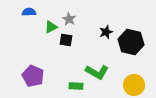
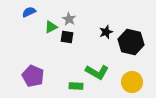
blue semicircle: rotated 24 degrees counterclockwise
black square: moved 1 px right, 3 px up
yellow circle: moved 2 px left, 3 px up
